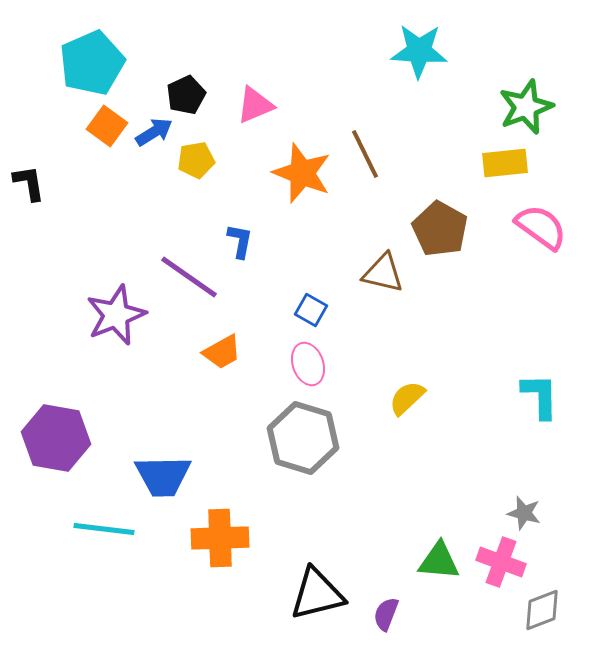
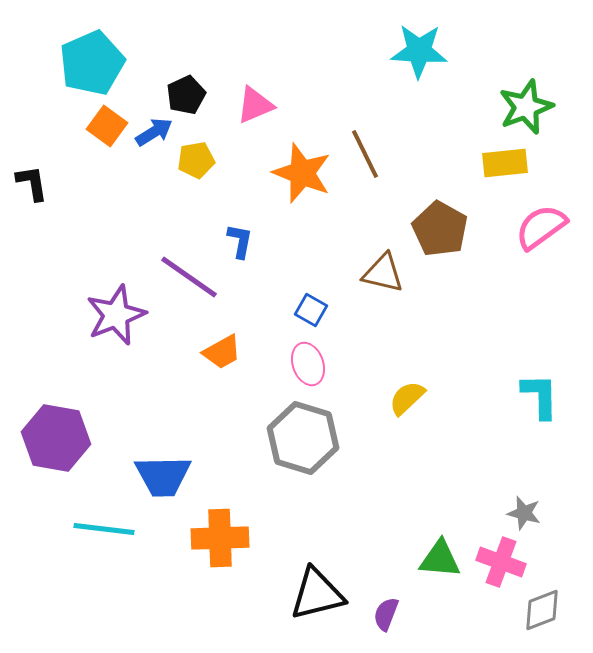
black L-shape: moved 3 px right
pink semicircle: rotated 72 degrees counterclockwise
green triangle: moved 1 px right, 2 px up
